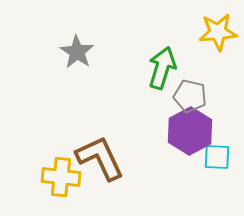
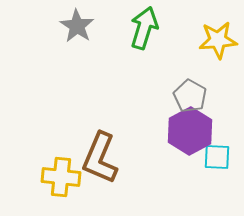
yellow star: moved 8 px down
gray star: moved 26 px up
green arrow: moved 18 px left, 40 px up
gray pentagon: rotated 16 degrees clockwise
brown L-shape: rotated 132 degrees counterclockwise
